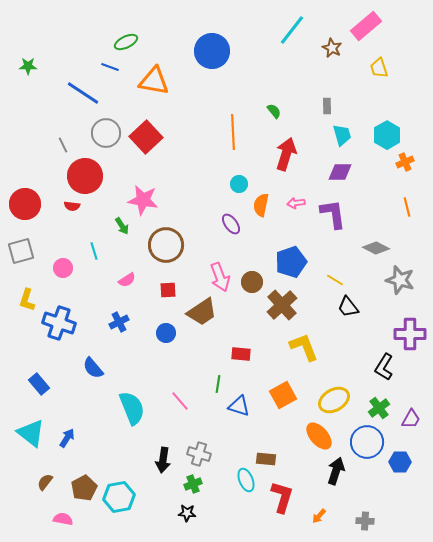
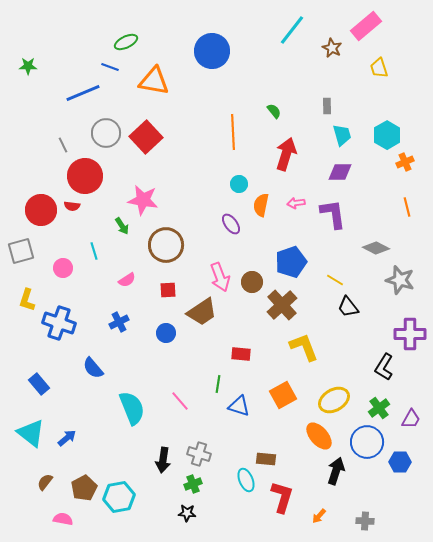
blue line at (83, 93): rotated 56 degrees counterclockwise
red circle at (25, 204): moved 16 px right, 6 px down
blue arrow at (67, 438): rotated 18 degrees clockwise
